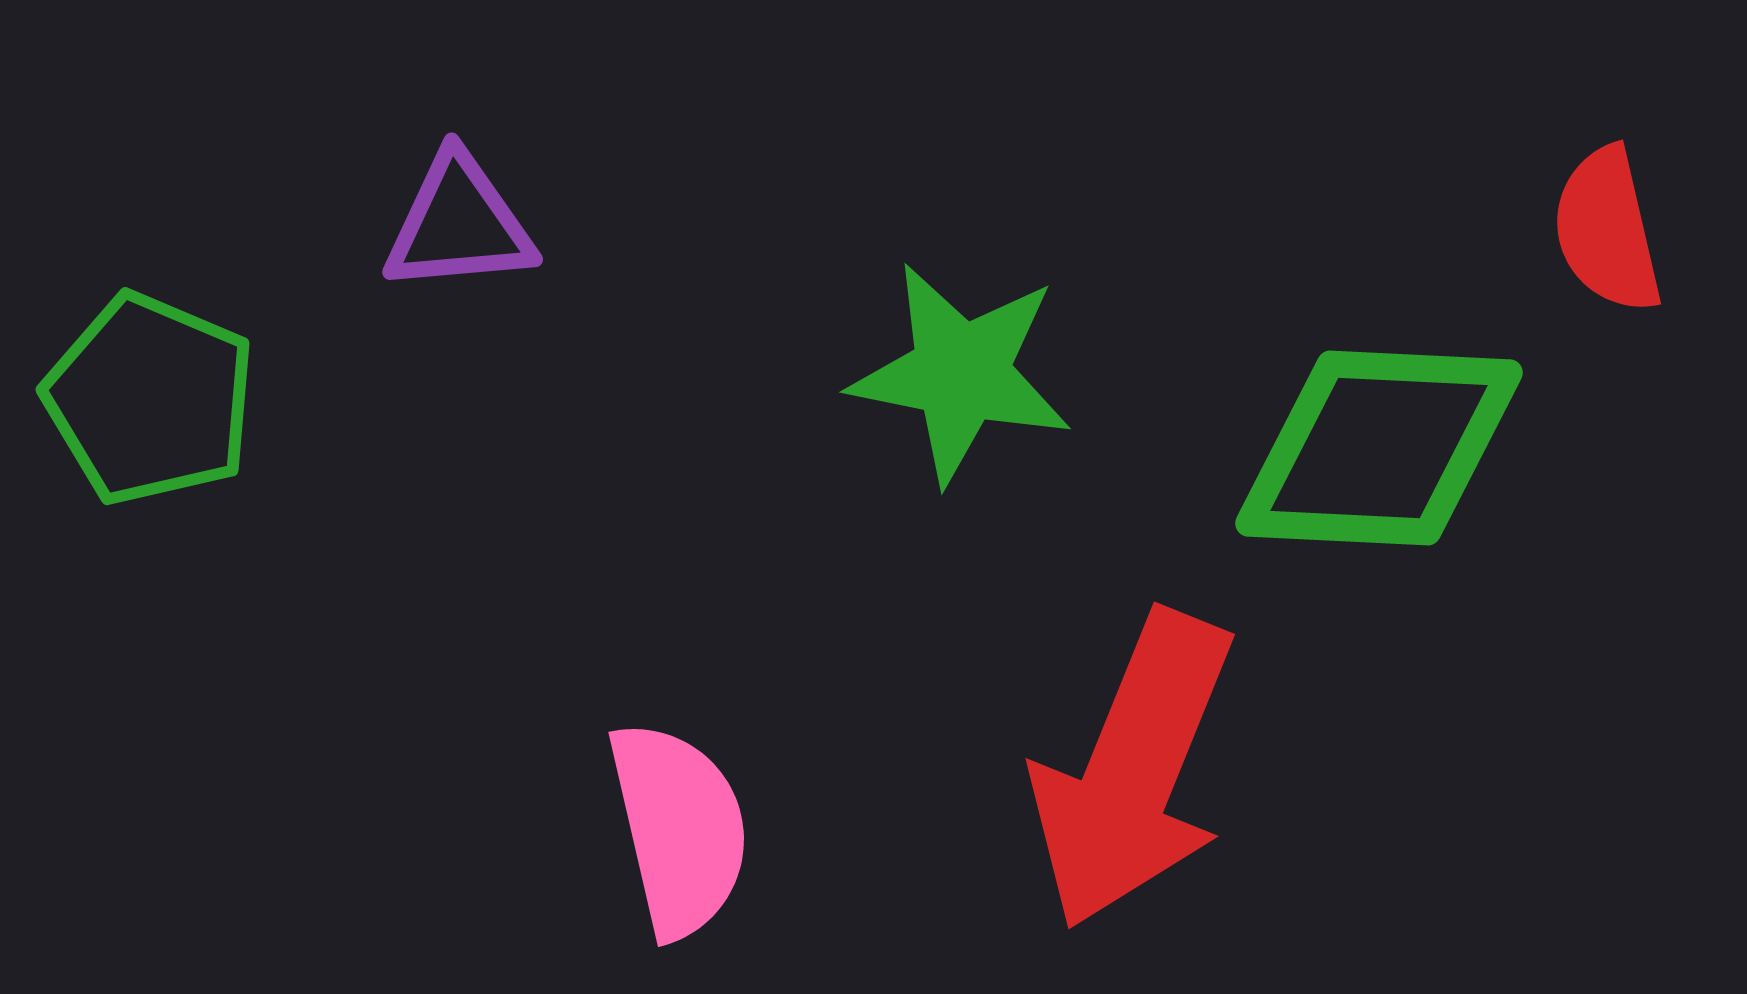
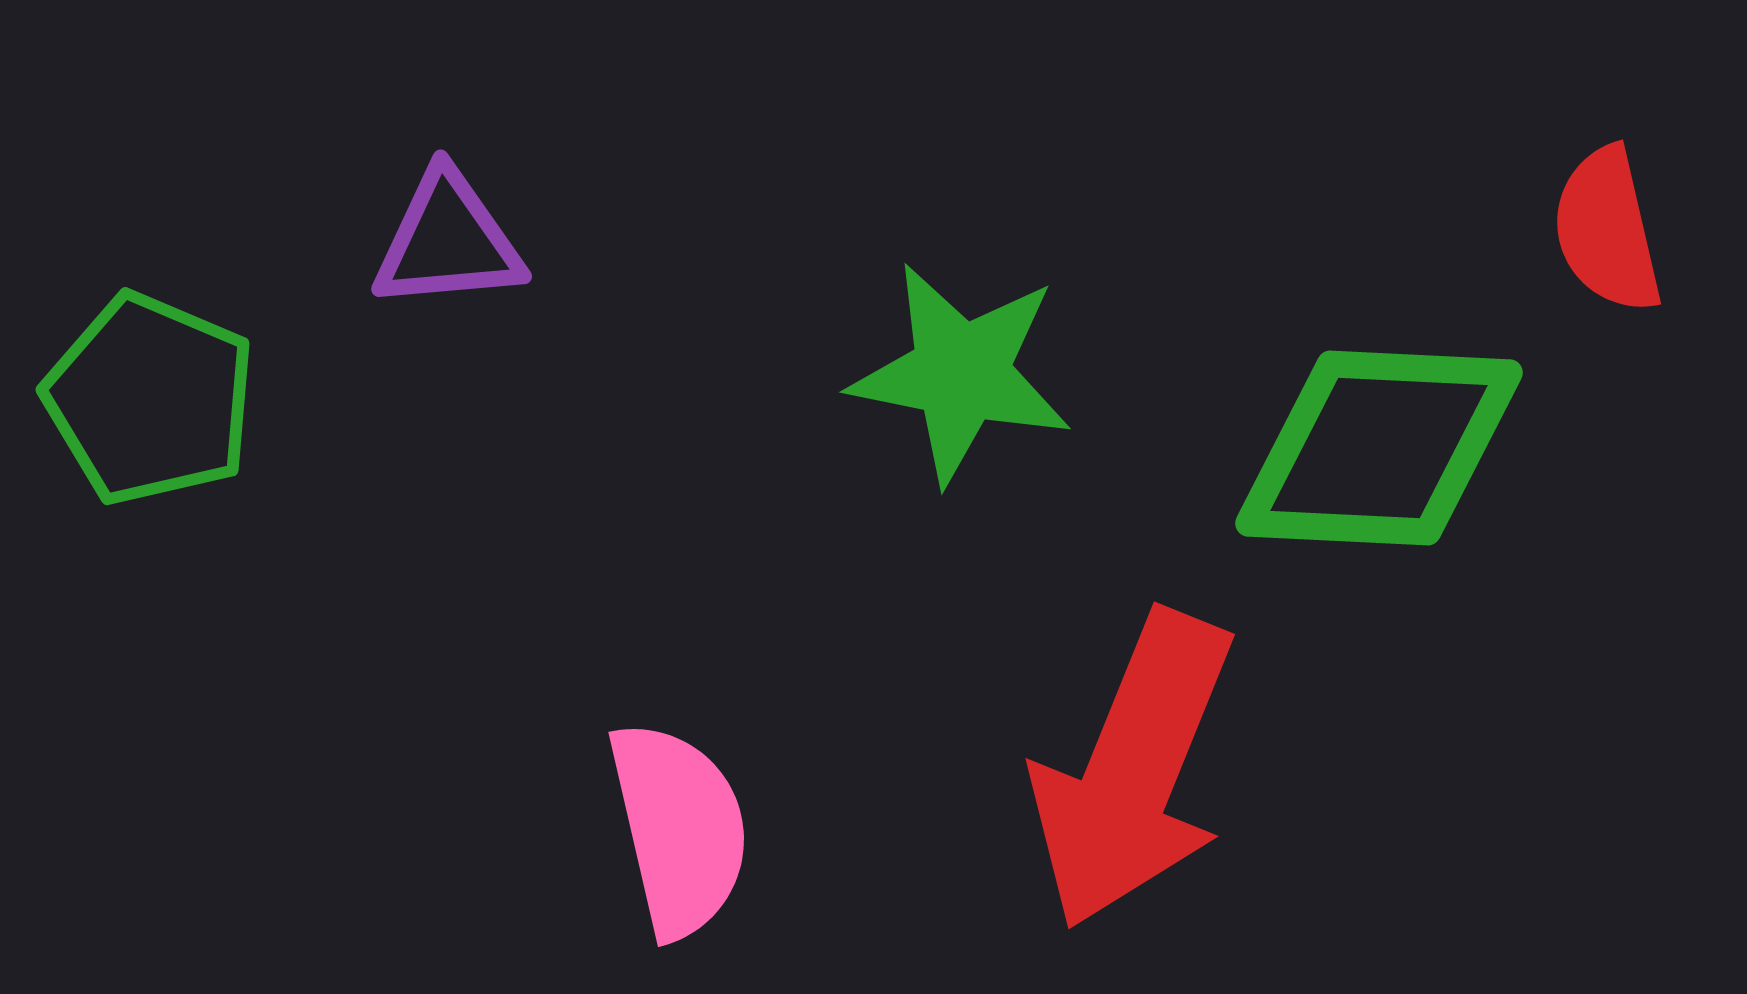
purple triangle: moved 11 px left, 17 px down
